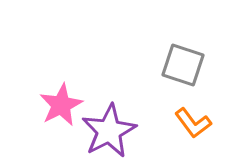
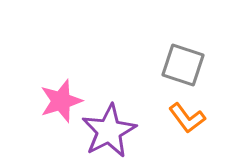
pink star: moved 4 px up; rotated 9 degrees clockwise
orange L-shape: moved 6 px left, 5 px up
